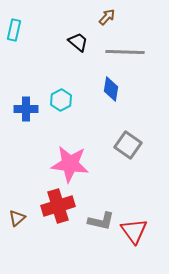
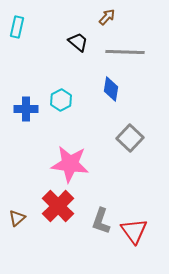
cyan rectangle: moved 3 px right, 3 px up
gray square: moved 2 px right, 7 px up; rotated 8 degrees clockwise
red cross: rotated 28 degrees counterclockwise
gray L-shape: rotated 96 degrees clockwise
